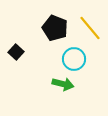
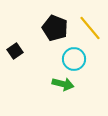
black square: moved 1 px left, 1 px up; rotated 14 degrees clockwise
